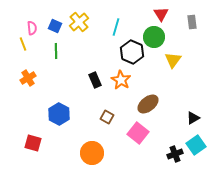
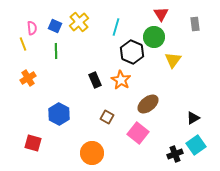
gray rectangle: moved 3 px right, 2 px down
